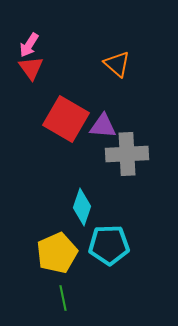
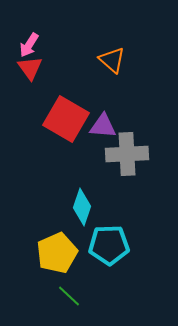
orange triangle: moved 5 px left, 4 px up
red triangle: moved 1 px left
green line: moved 6 px right, 2 px up; rotated 35 degrees counterclockwise
